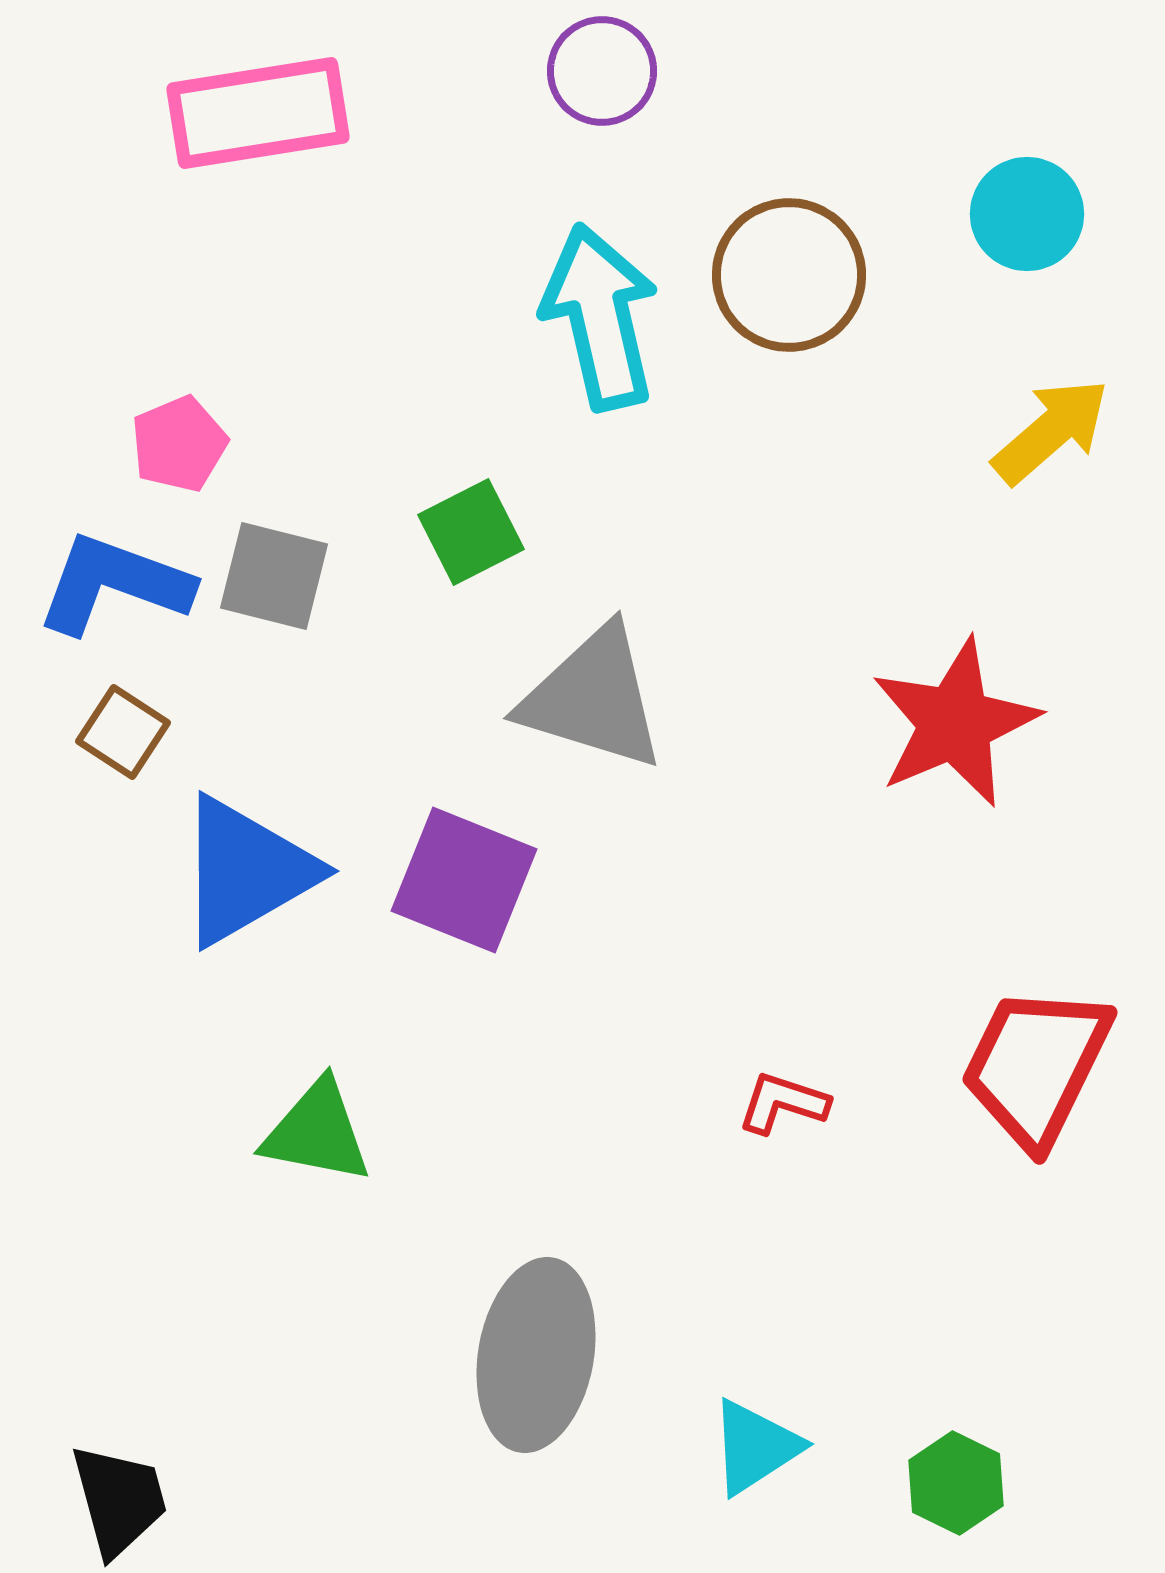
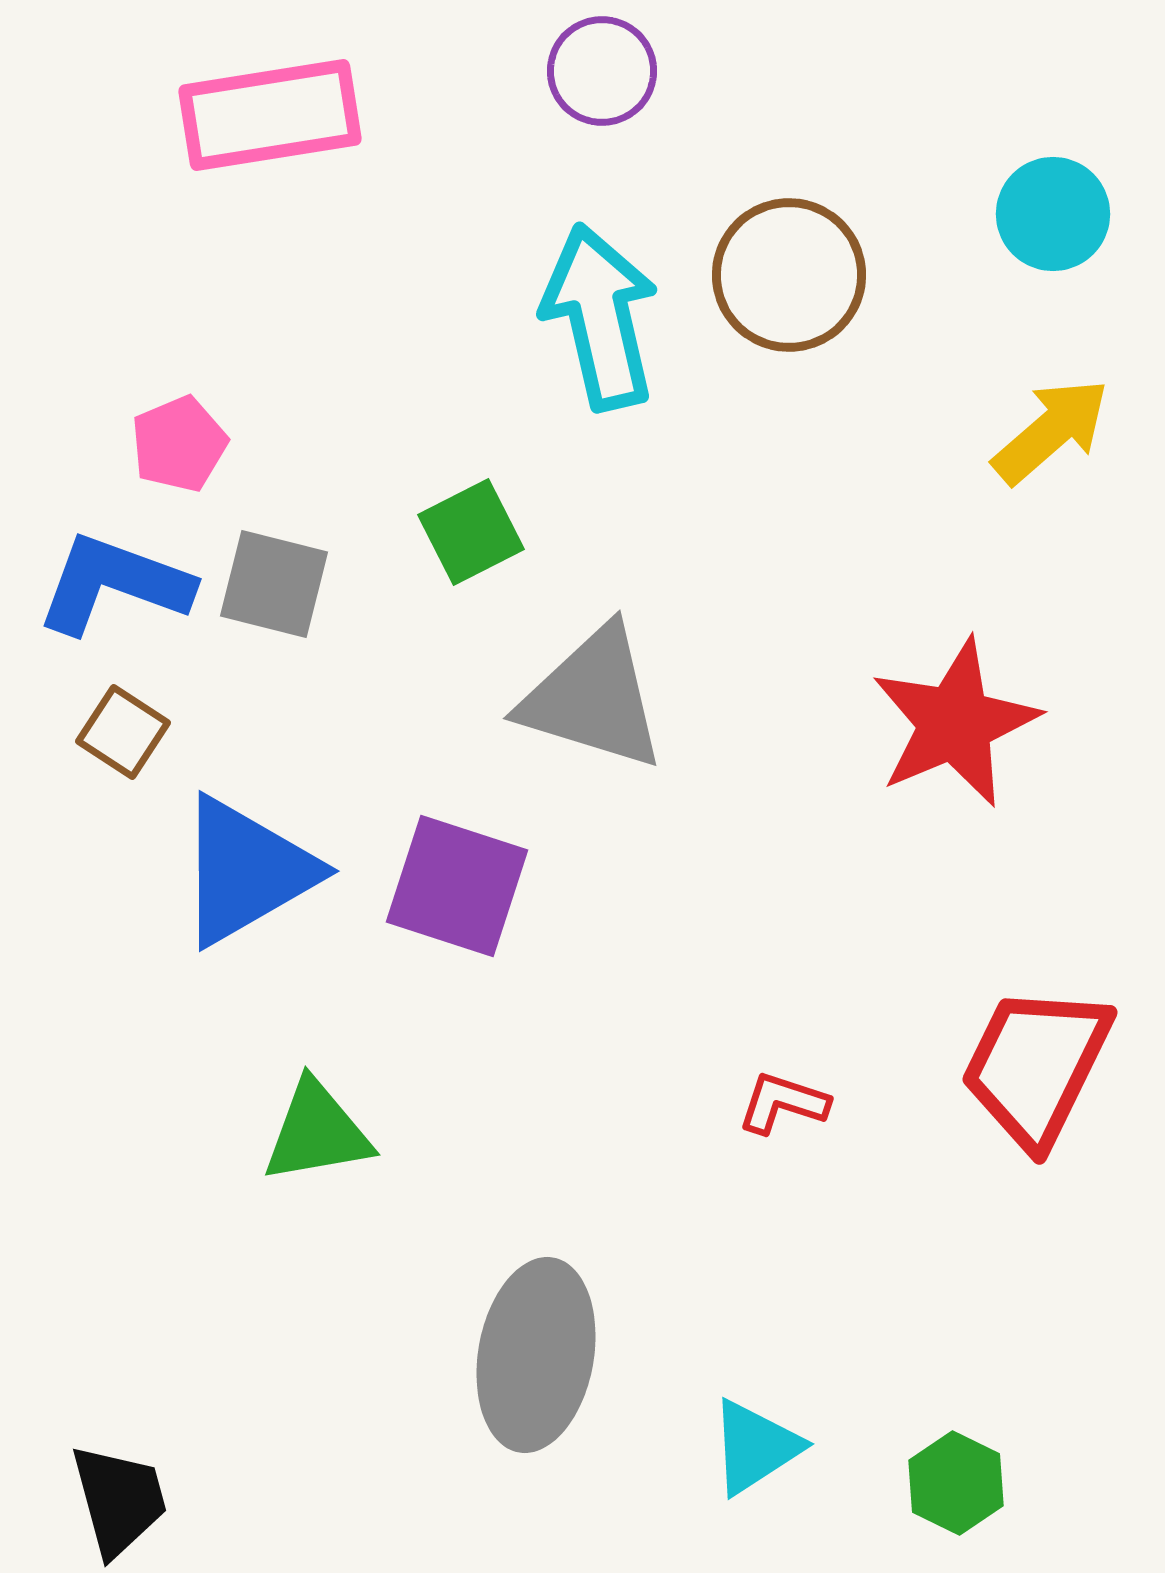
pink rectangle: moved 12 px right, 2 px down
cyan circle: moved 26 px right
gray square: moved 8 px down
purple square: moved 7 px left, 6 px down; rotated 4 degrees counterclockwise
green triangle: rotated 21 degrees counterclockwise
